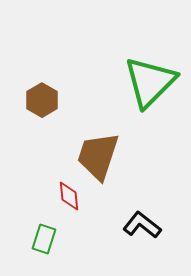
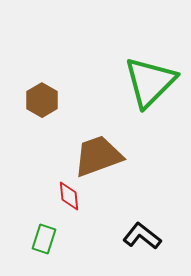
brown trapezoid: rotated 52 degrees clockwise
black L-shape: moved 11 px down
